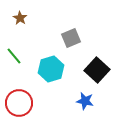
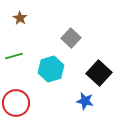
gray square: rotated 24 degrees counterclockwise
green line: rotated 66 degrees counterclockwise
black square: moved 2 px right, 3 px down
red circle: moved 3 px left
